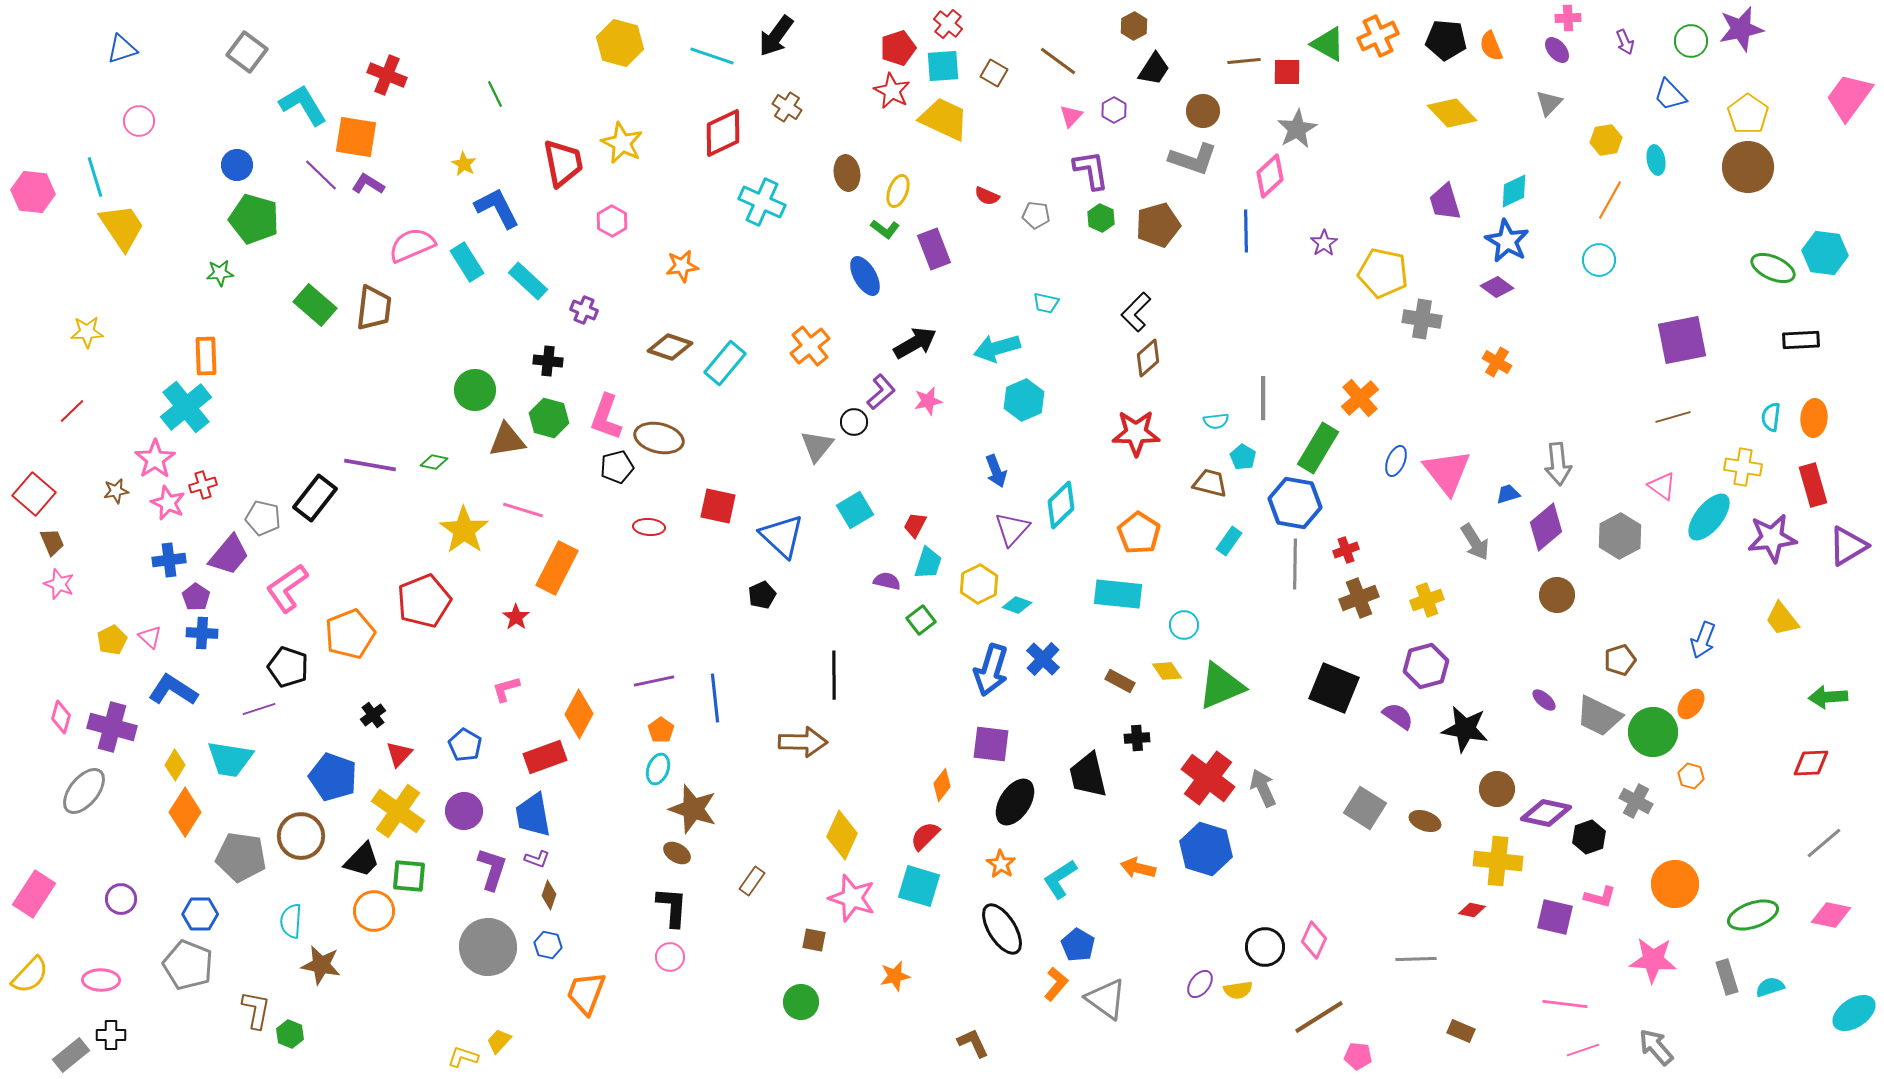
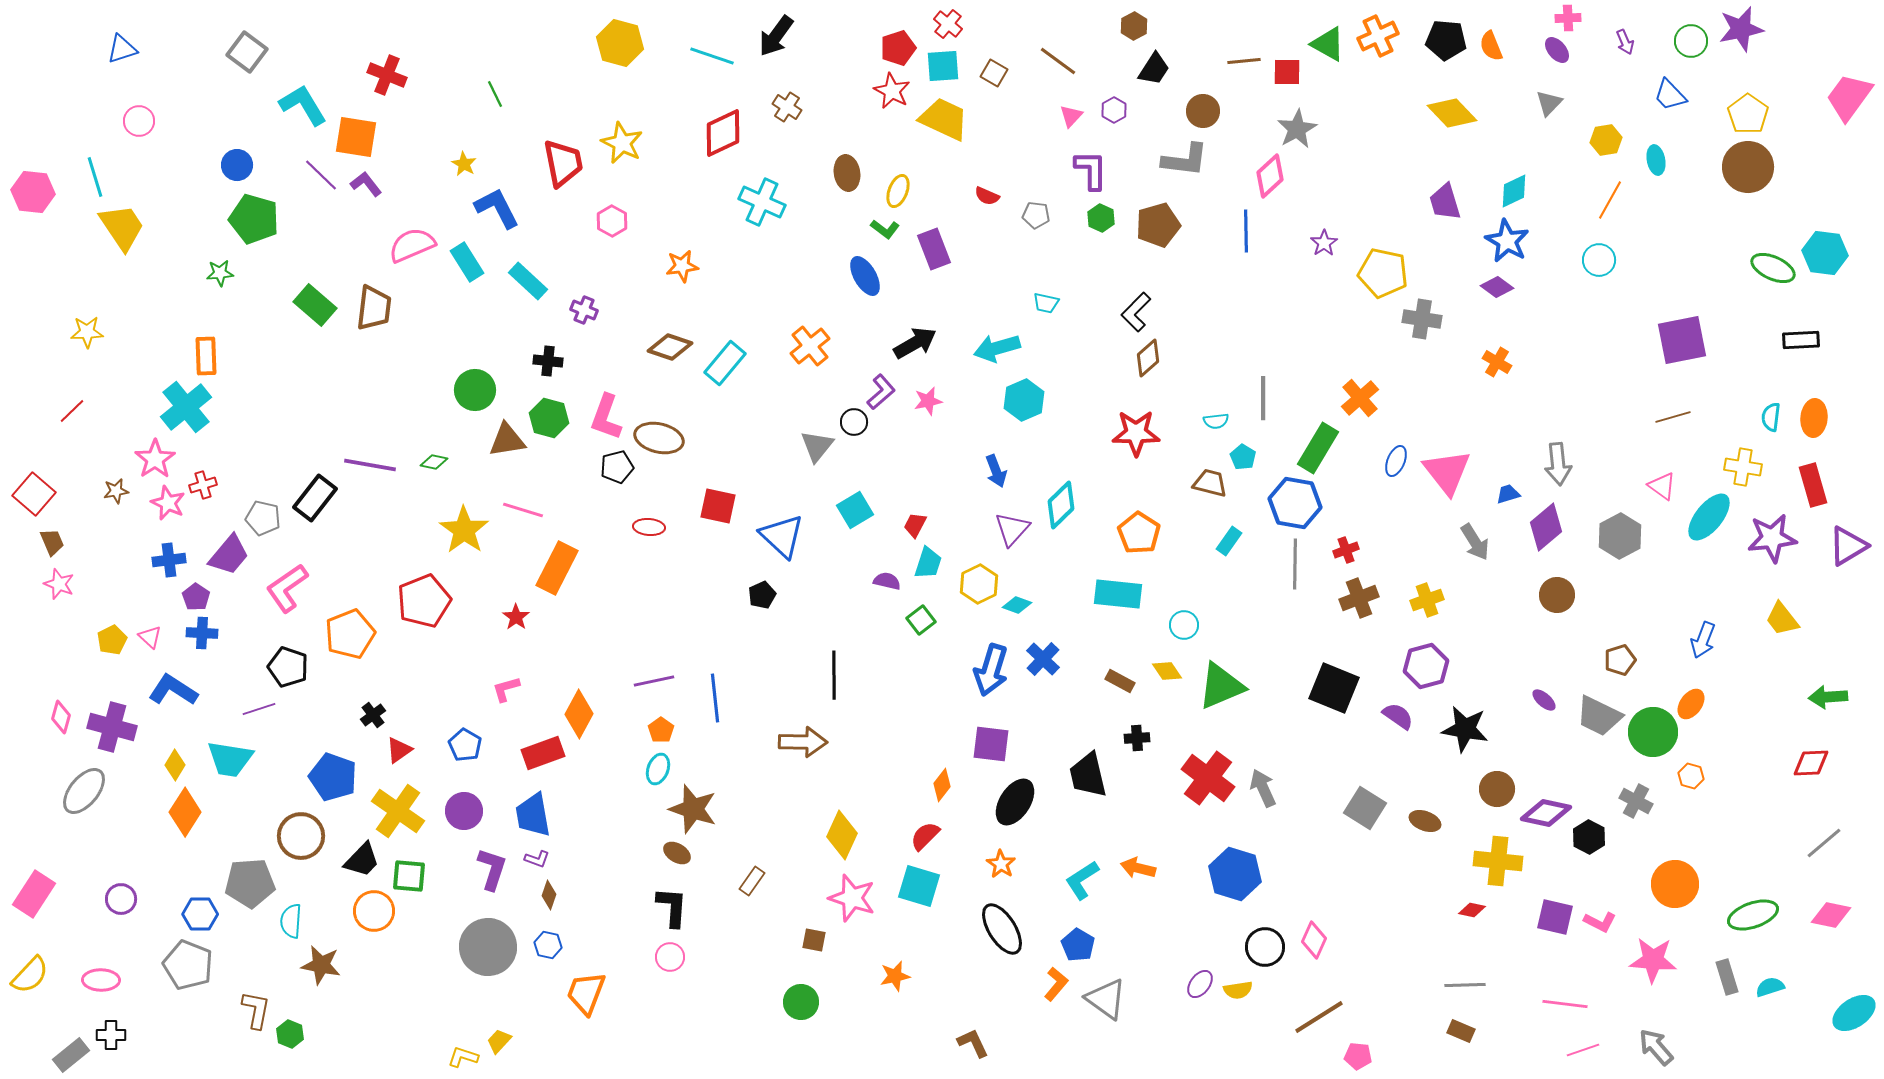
gray L-shape at (1193, 159): moved 8 px left, 1 px down; rotated 12 degrees counterclockwise
purple L-shape at (1091, 170): rotated 9 degrees clockwise
purple L-shape at (368, 184): moved 2 px left; rotated 20 degrees clockwise
red triangle at (399, 754): moved 4 px up; rotated 12 degrees clockwise
red rectangle at (545, 757): moved 2 px left, 4 px up
black hexagon at (1589, 837): rotated 12 degrees counterclockwise
blue hexagon at (1206, 849): moved 29 px right, 25 px down
gray pentagon at (241, 857): moved 9 px right, 26 px down; rotated 12 degrees counterclockwise
cyan L-shape at (1060, 879): moved 22 px right, 1 px down
pink L-shape at (1600, 897): moved 25 px down; rotated 12 degrees clockwise
gray line at (1416, 959): moved 49 px right, 26 px down
